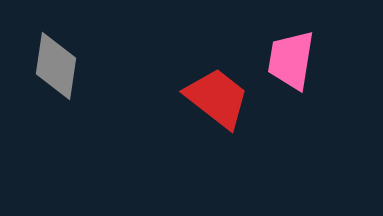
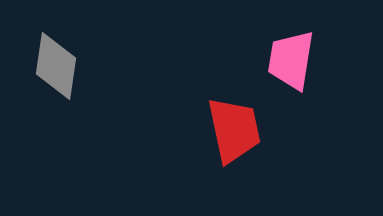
red trapezoid: moved 17 px right, 32 px down; rotated 40 degrees clockwise
